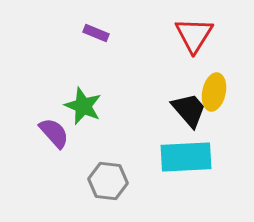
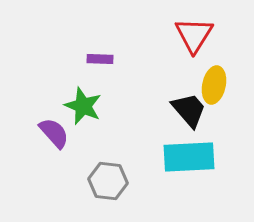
purple rectangle: moved 4 px right, 26 px down; rotated 20 degrees counterclockwise
yellow ellipse: moved 7 px up
cyan rectangle: moved 3 px right
